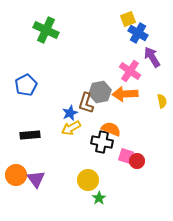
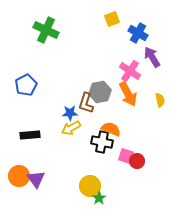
yellow square: moved 16 px left
orange arrow: moved 3 px right; rotated 115 degrees counterclockwise
yellow semicircle: moved 2 px left, 1 px up
blue star: rotated 21 degrees clockwise
orange circle: moved 3 px right, 1 px down
yellow circle: moved 2 px right, 6 px down
